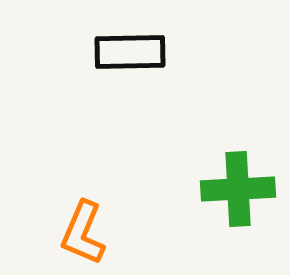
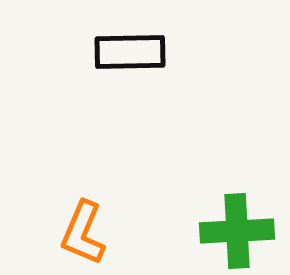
green cross: moved 1 px left, 42 px down
